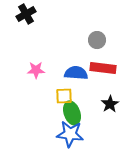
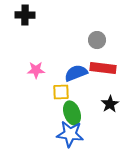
black cross: moved 1 px left, 1 px down; rotated 30 degrees clockwise
blue semicircle: rotated 25 degrees counterclockwise
yellow square: moved 3 px left, 4 px up
